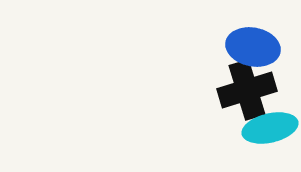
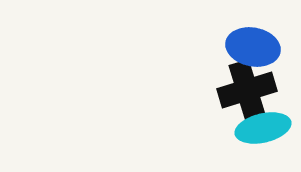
cyan ellipse: moved 7 px left
